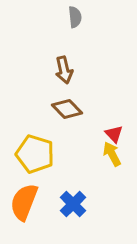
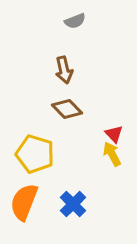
gray semicircle: moved 4 px down; rotated 75 degrees clockwise
